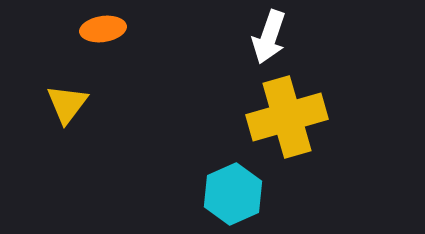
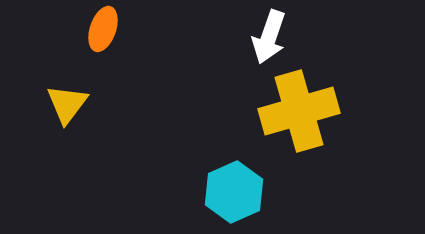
orange ellipse: rotated 63 degrees counterclockwise
yellow cross: moved 12 px right, 6 px up
cyan hexagon: moved 1 px right, 2 px up
